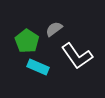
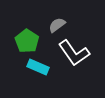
gray semicircle: moved 3 px right, 4 px up
white L-shape: moved 3 px left, 3 px up
